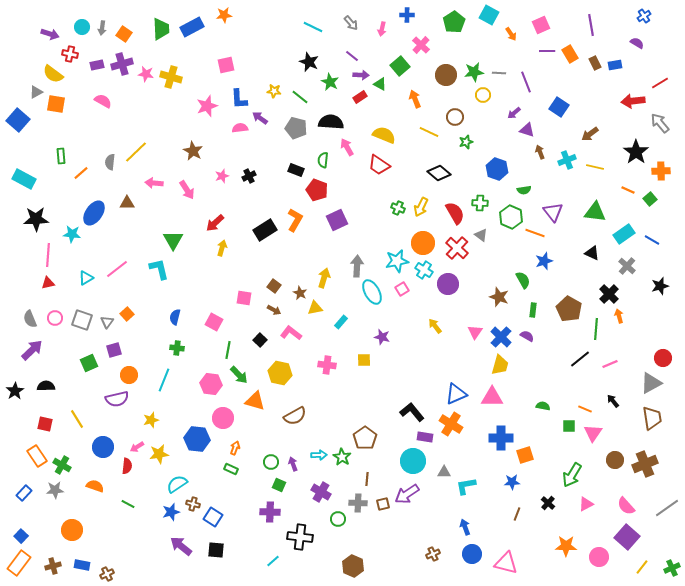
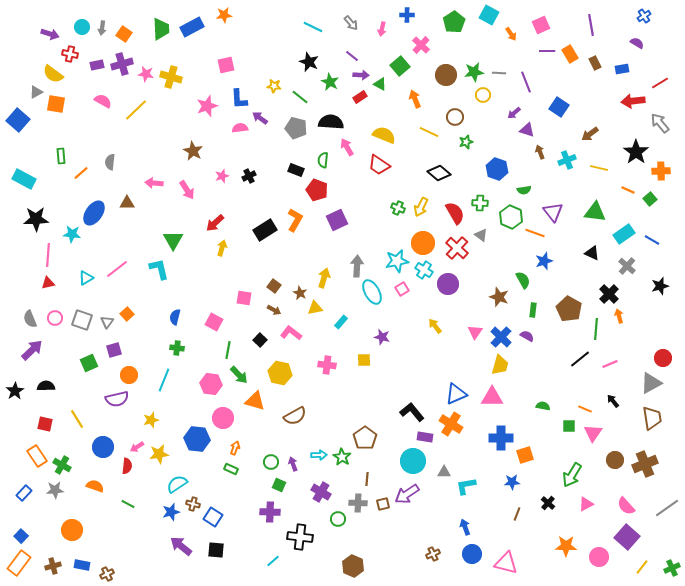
blue rectangle at (615, 65): moved 7 px right, 4 px down
yellow star at (274, 91): moved 5 px up
yellow line at (136, 152): moved 42 px up
yellow line at (595, 167): moved 4 px right, 1 px down
